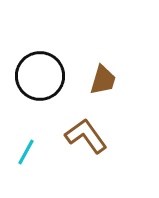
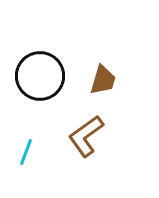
brown L-shape: rotated 90 degrees counterclockwise
cyan line: rotated 8 degrees counterclockwise
